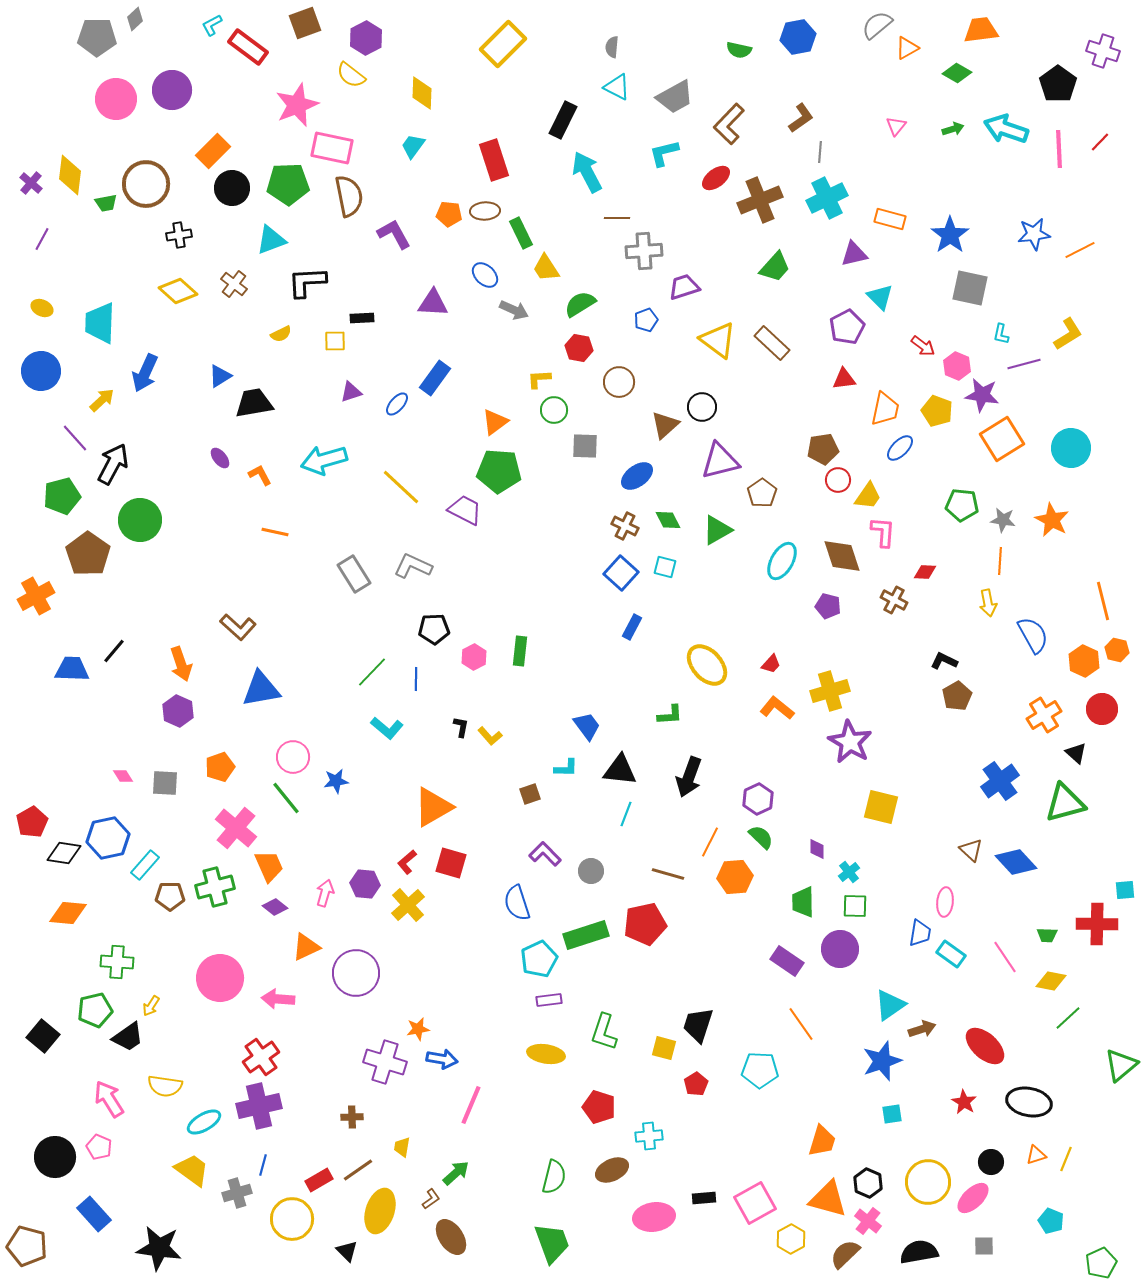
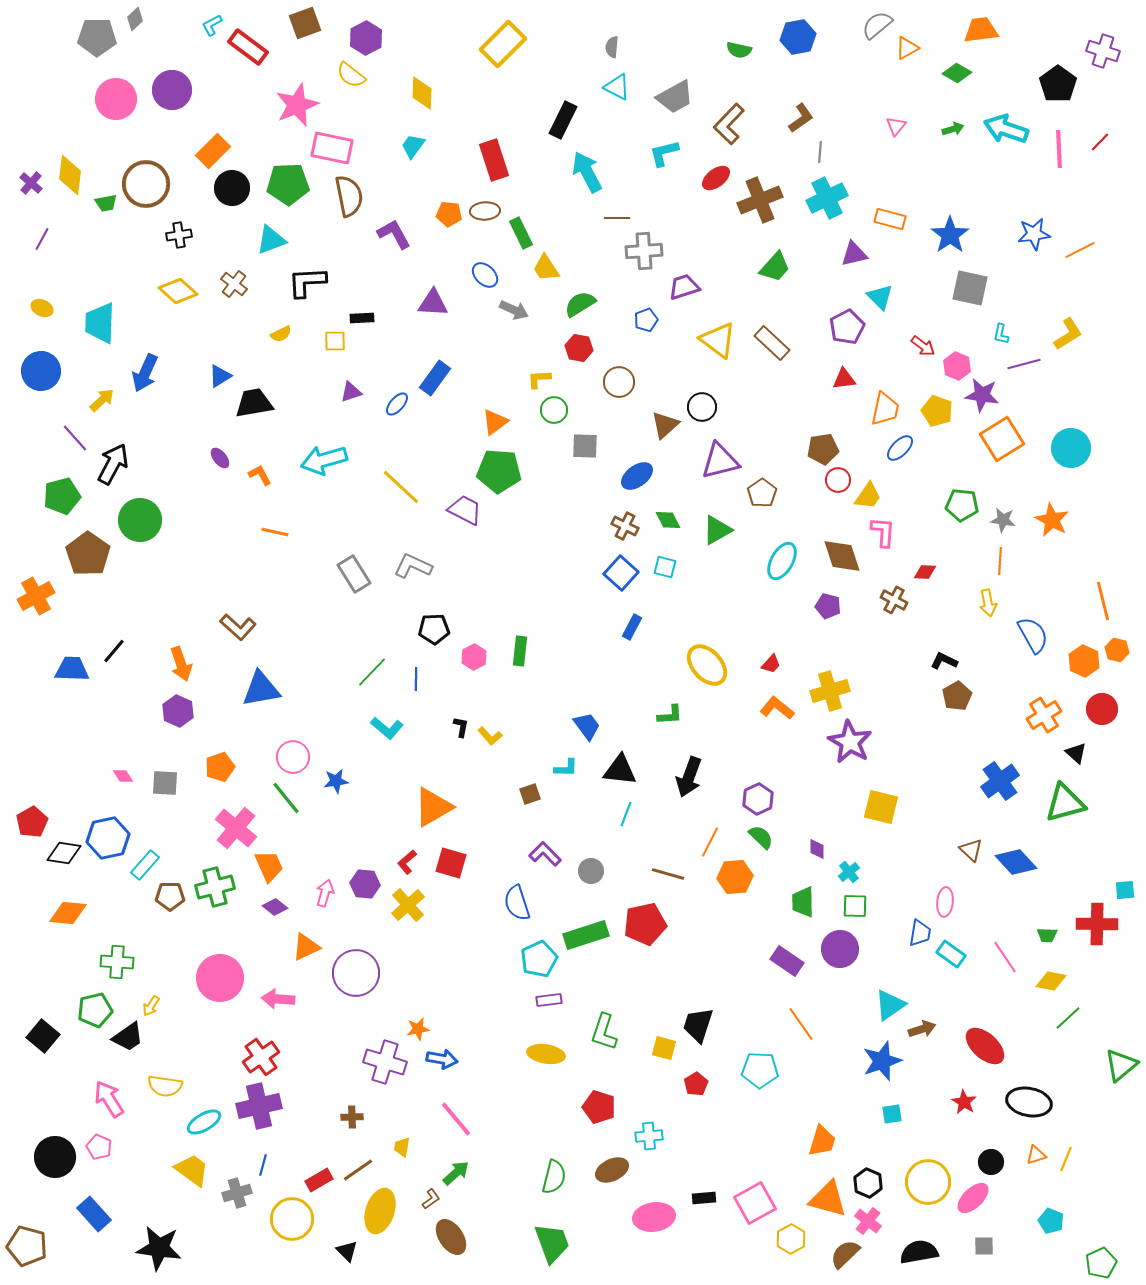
pink line at (471, 1105): moved 15 px left, 14 px down; rotated 63 degrees counterclockwise
